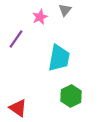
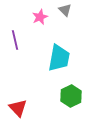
gray triangle: rotated 24 degrees counterclockwise
purple line: moved 1 px left, 1 px down; rotated 48 degrees counterclockwise
red triangle: rotated 12 degrees clockwise
